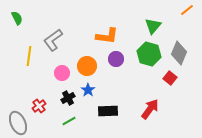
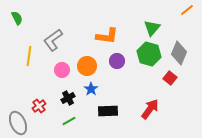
green triangle: moved 1 px left, 2 px down
purple circle: moved 1 px right, 2 px down
pink circle: moved 3 px up
blue star: moved 3 px right, 1 px up
